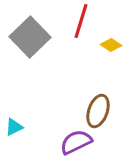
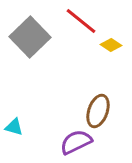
red line: rotated 68 degrees counterclockwise
cyan triangle: rotated 42 degrees clockwise
